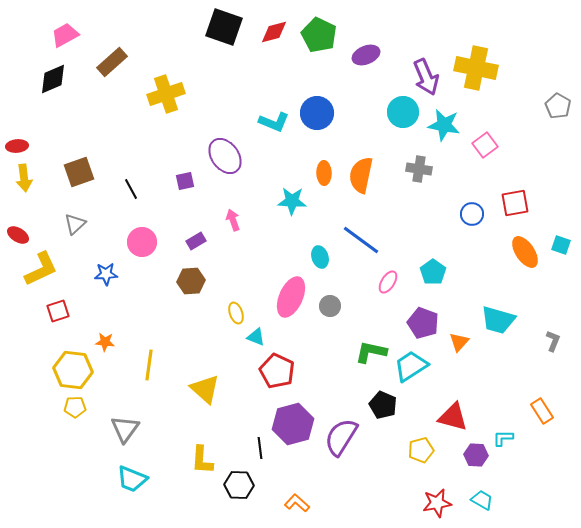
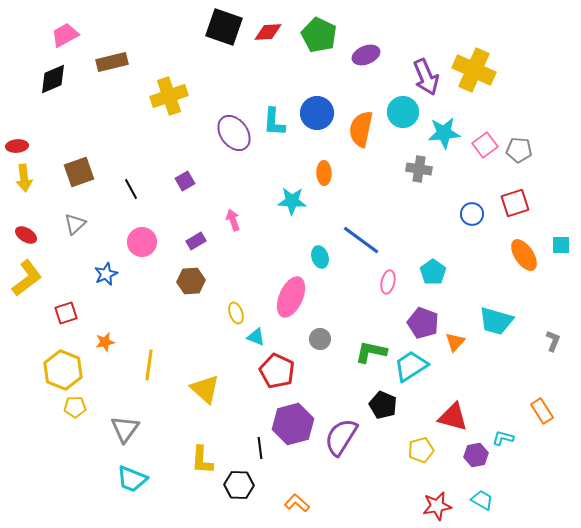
red diamond at (274, 32): moved 6 px left; rotated 12 degrees clockwise
brown rectangle at (112, 62): rotated 28 degrees clockwise
yellow cross at (476, 68): moved 2 px left, 2 px down; rotated 12 degrees clockwise
yellow cross at (166, 94): moved 3 px right, 2 px down
gray pentagon at (558, 106): moved 39 px left, 44 px down; rotated 25 degrees counterclockwise
cyan L-shape at (274, 122): rotated 72 degrees clockwise
cyan star at (444, 125): moved 8 px down; rotated 16 degrees counterclockwise
purple ellipse at (225, 156): moved 9 px right, 23 px up
orange semicircle at (361, 175): moved 46 px up
purple square at (185, 181): rotated 18 degrees counterclockwise
red square at (515, 203): rotated 8 degrees counterclockwise
red ellipse at (18, 235): moved 8 px right
cyan square at (561, 245): rotated 18 degrees counterclockwise
orange ellipse at (525, 252): moved 1 px left, 3 px down
yellow L-shape at (41, 269): moved 14 px left, 9 px down; rotated 12 degrees counterclockwise
blue star at (106, 274): rotated 20 degrees counterclockwise
pink ellipse at (388, 282): rotated 20 degrees counterclockwise
gray circle at (330, 306): moved 10 px left, 33 px down
red square at (58, 311): moved 8 px right, 2 px down
cyan trapezoid at (498, 320): moved 2 px left, 1 px down
orange star at (105, 342): rotated 18 degrees counterclockwise
orange triangle at (459, 342): moved 4 px left
yellow hexagon at (73, 370): moved 10 px left; rotated 15 degrees clockwise
cyan L-shape at (503, 438): rotated 15 degrees clockwise
purple hexagon at (476, 455): rotated 15 degrees counterclockwise
red star at (437, 503): moved 3 px down
